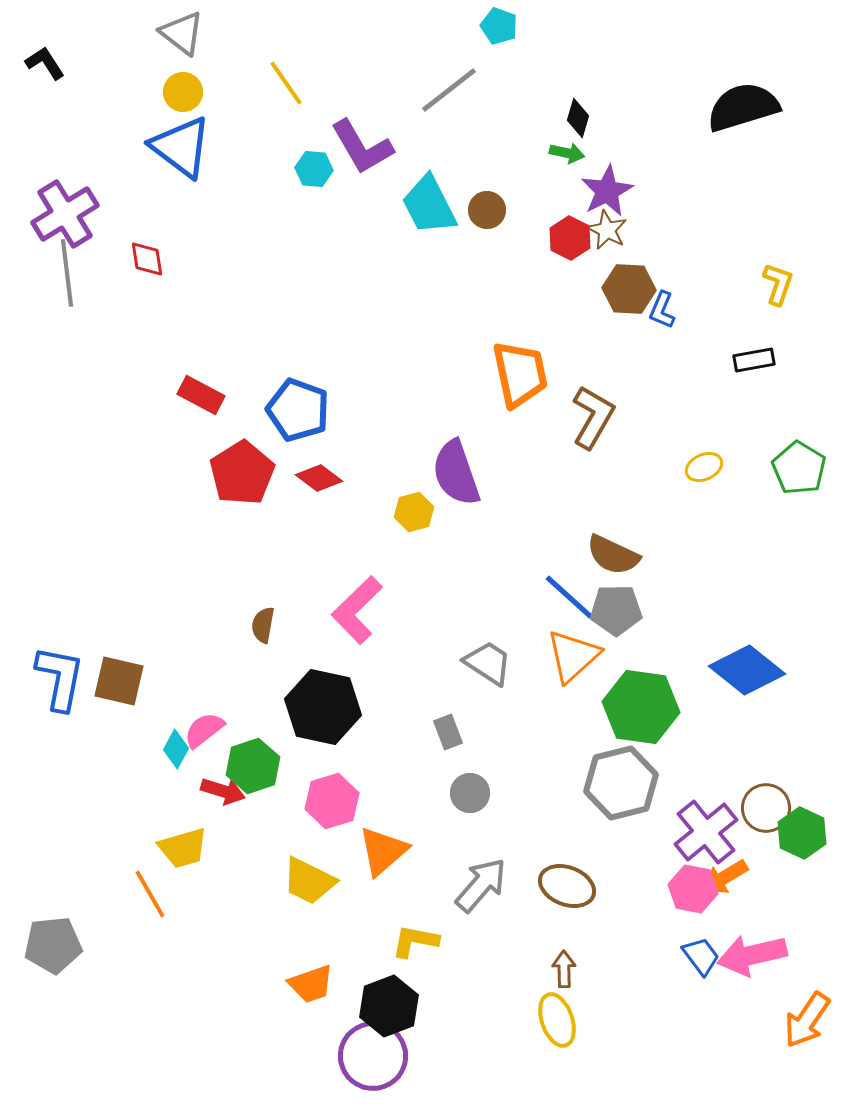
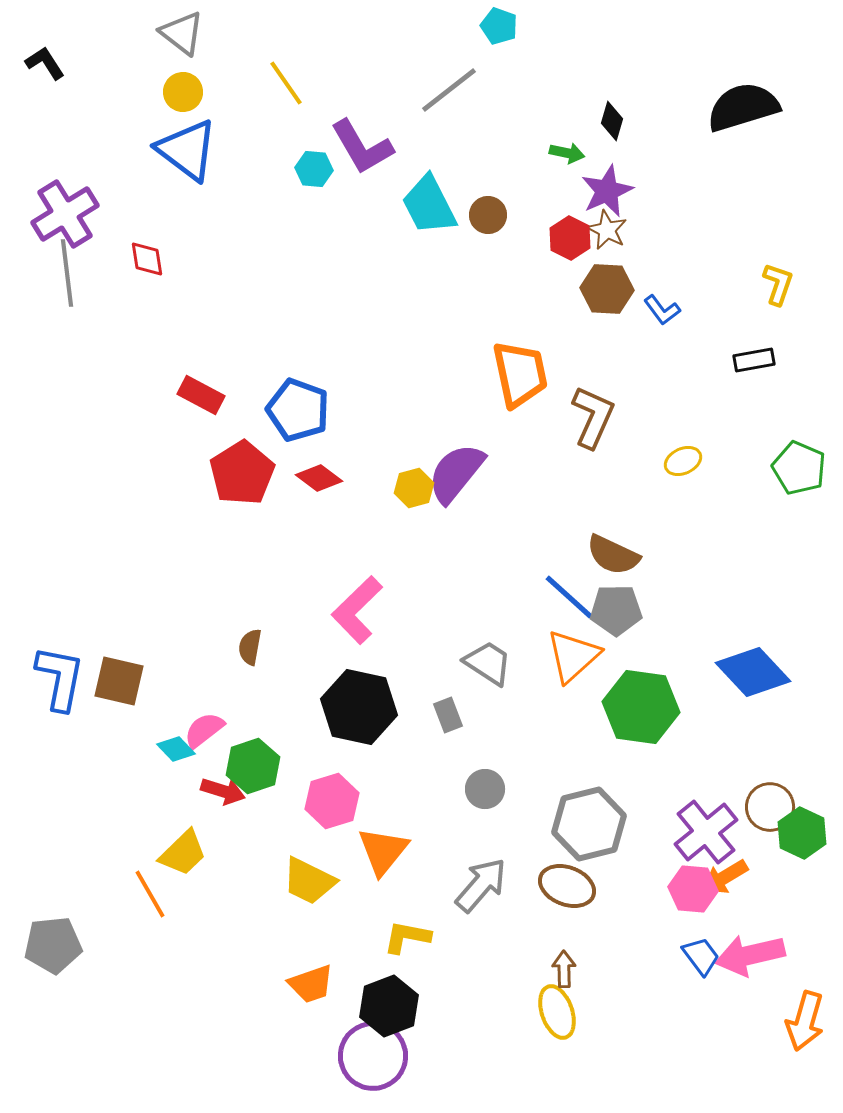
black diamond at (578, 118): moved 34 px right, 3 px down
blue triangle at (181, 147): moved 6 px right, 3 px down
purple star at (607, 191): rotated 4 degrees clockwise
brown circle at (487, 210): moved 1 px right, 5 px down
brown hexagon at (629, 289): moved 22 px left
blue L-shape at (662, 310): rotated 60 degrees counterclockwise
brown L-shape at (593, 417): rotated 6 degrees counterclockwise
yellow ellipse at (704, 467): moved 21 px left, 6 px up
green pentagon at (799, 468): rotated 8 degrees counterclockwise
purple semicircle at (456, 473): rotated 58 degrees clockwise
yellow hexagon at (414, 512): moved 24 px up
brown semicircle at (263, 625): moved 13 px left, 22 px down
blue diamond at (747, 670): moved 6 px right, 2 px down; rotated 8 degrees clockwise
black hexagon at (323, 707): moved 36 px right
gray rectangle at (448, 732): moved 17 px up
cyan diamond at (176, 749): rotated 72 degrees counterclockwise
gray hexagon at (621, 783): moved 32 px left, 41 px down
gray circle at (470, 793): moved 15 px right, 4 px up
brown circle at (766, 808): moved 4 px right, 1 px up
yellow trapezoid at (183, 848): moved 5 px down; rotated 28 degrees counterclockwise
orange triangle at (383, 851): rotated 10 degrees counterclockwise
pink hexagon at (693, 889): rotated 6 degrees counterclockwise
yellow L-shape at (415, 941): moved 8 px left, 4 px up
pink arrow at (752, 955): moved 2 px left
yellow ellipse at (557, 1020): moved 8 px up
orange arrow at (807, 1020): moved 2 px left, 1 px down; rotated 18 degrees counterclockwise
